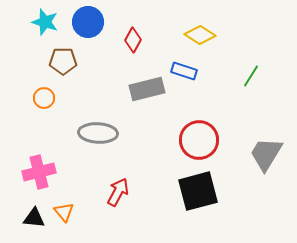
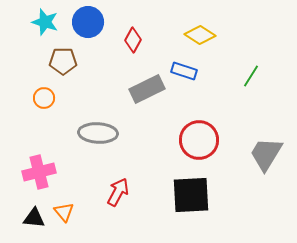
gray rectangle: rotated 12 degrees counterclockwise
black square: moved 7 px left, 4 px down; rotated 12 degrees clockwise
